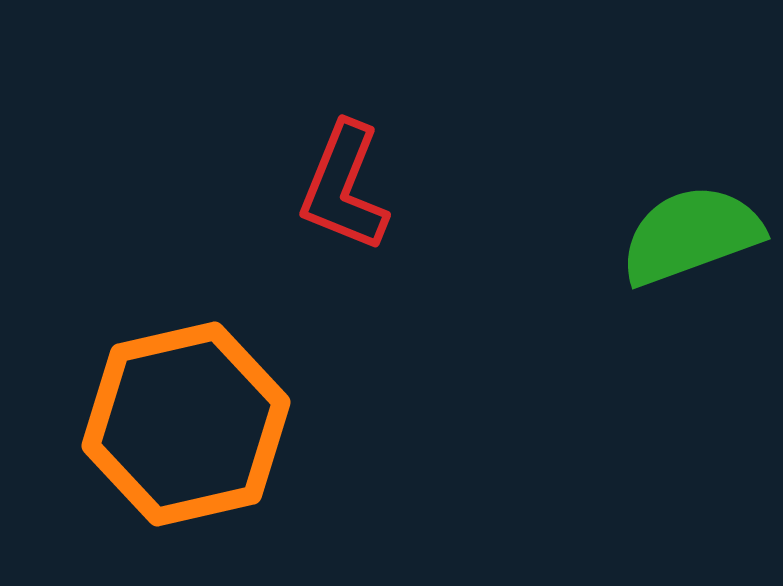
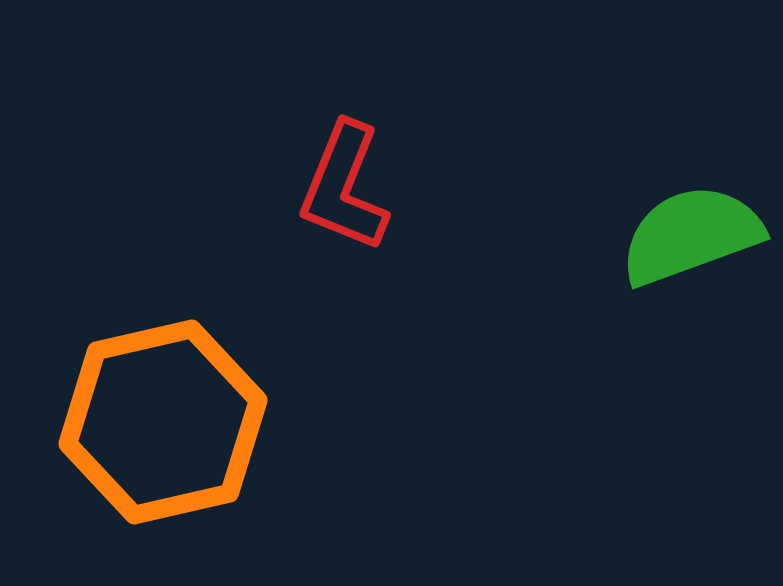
orange hexagon: moved 23 px left, 2 px up
